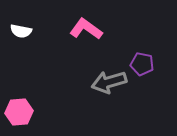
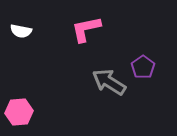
pink L-shape: rotated 48 degrees counterclockwise
purple pentagon: moved 1 px right, 3 px down; rotated 25 degrees clockwise
gray arrow: rotated 48 degrees clockwise
